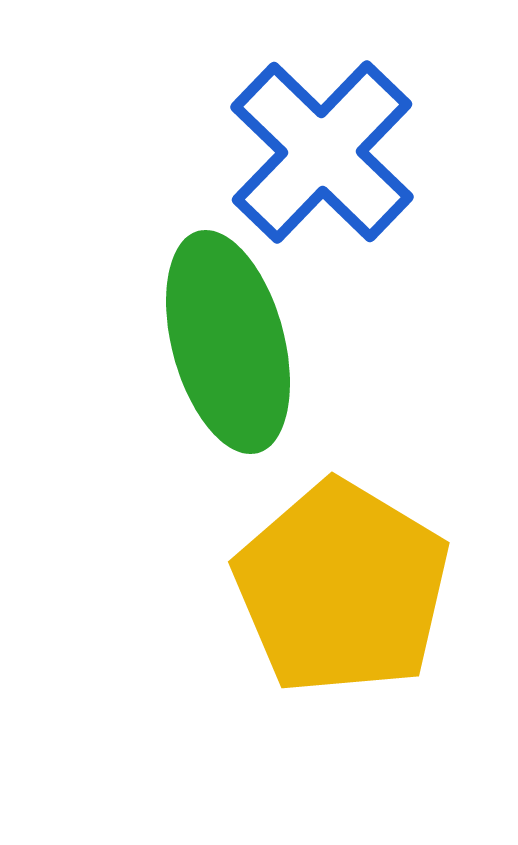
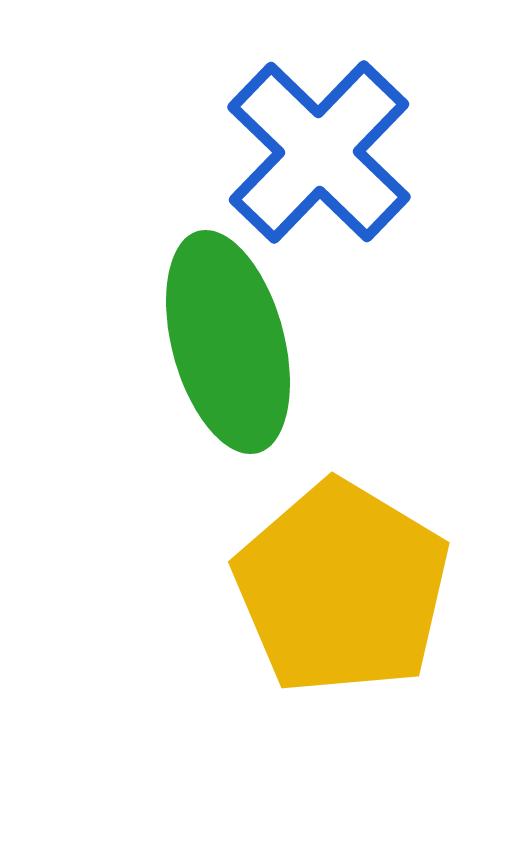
blue cross: moved 3 px left
